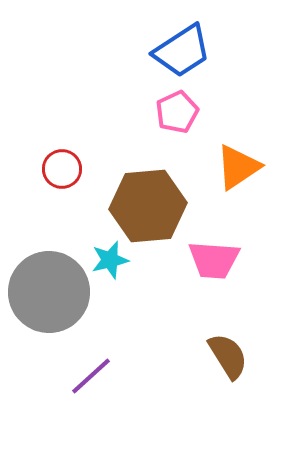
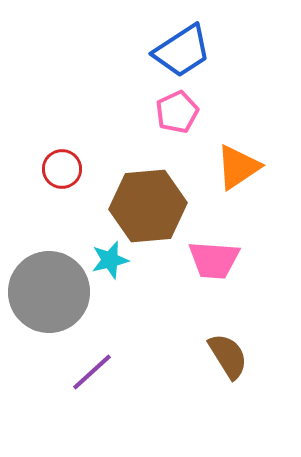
purple line: moved 1 px right, 4 px up
